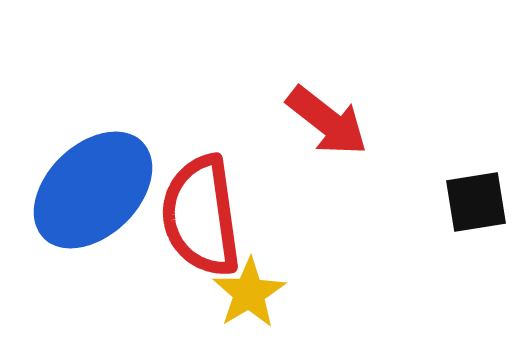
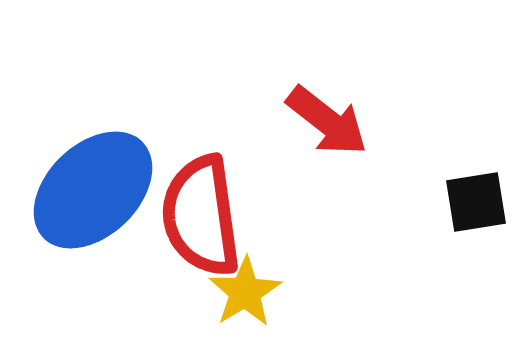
yellow star: moved 4 px left, 1 px up
